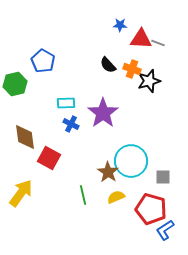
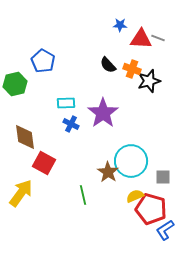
gray line: moved 5 px up
red square: moved 5 px left, 5 px down
yellow semicircle: moved 19 px right, 1 px up
